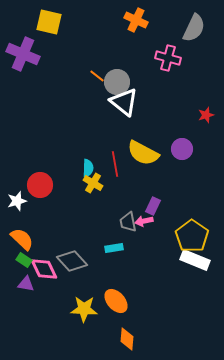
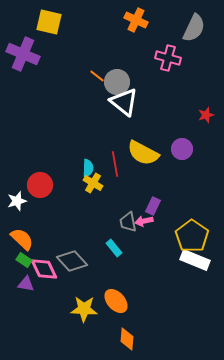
cyan rectangle: rotated 60 degrees clockwise
